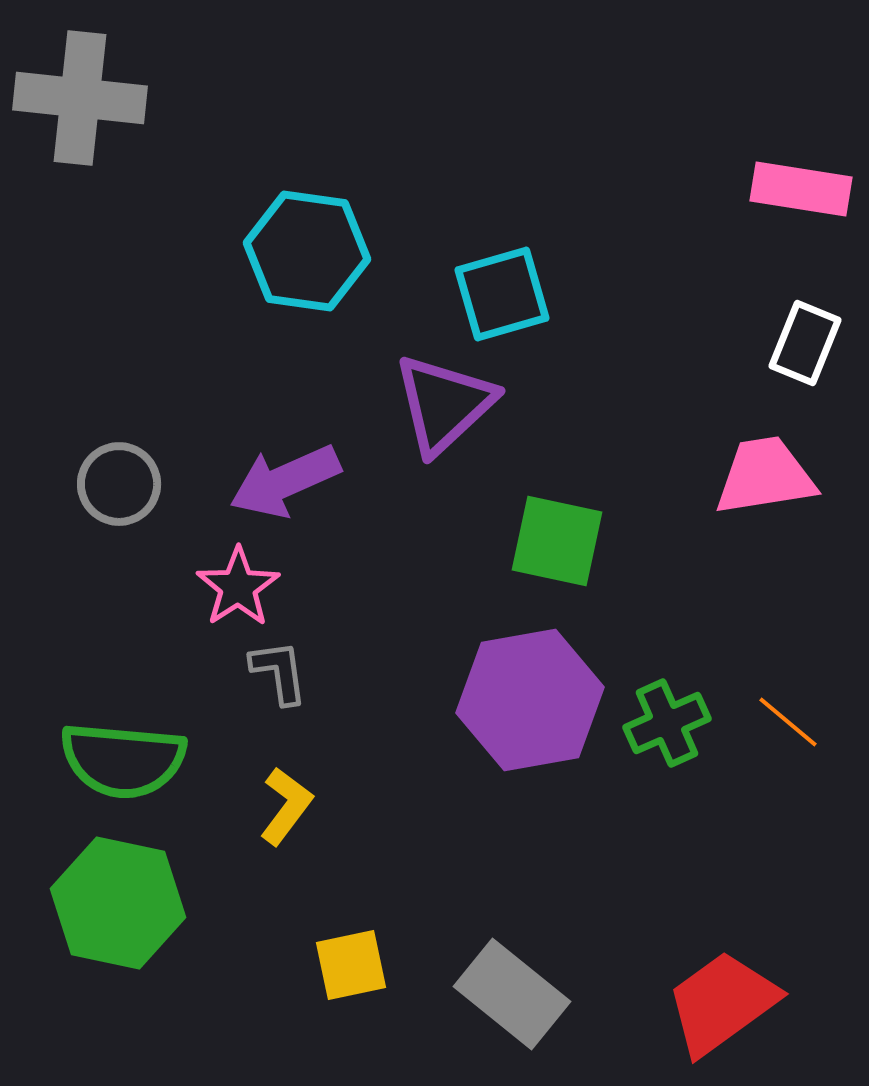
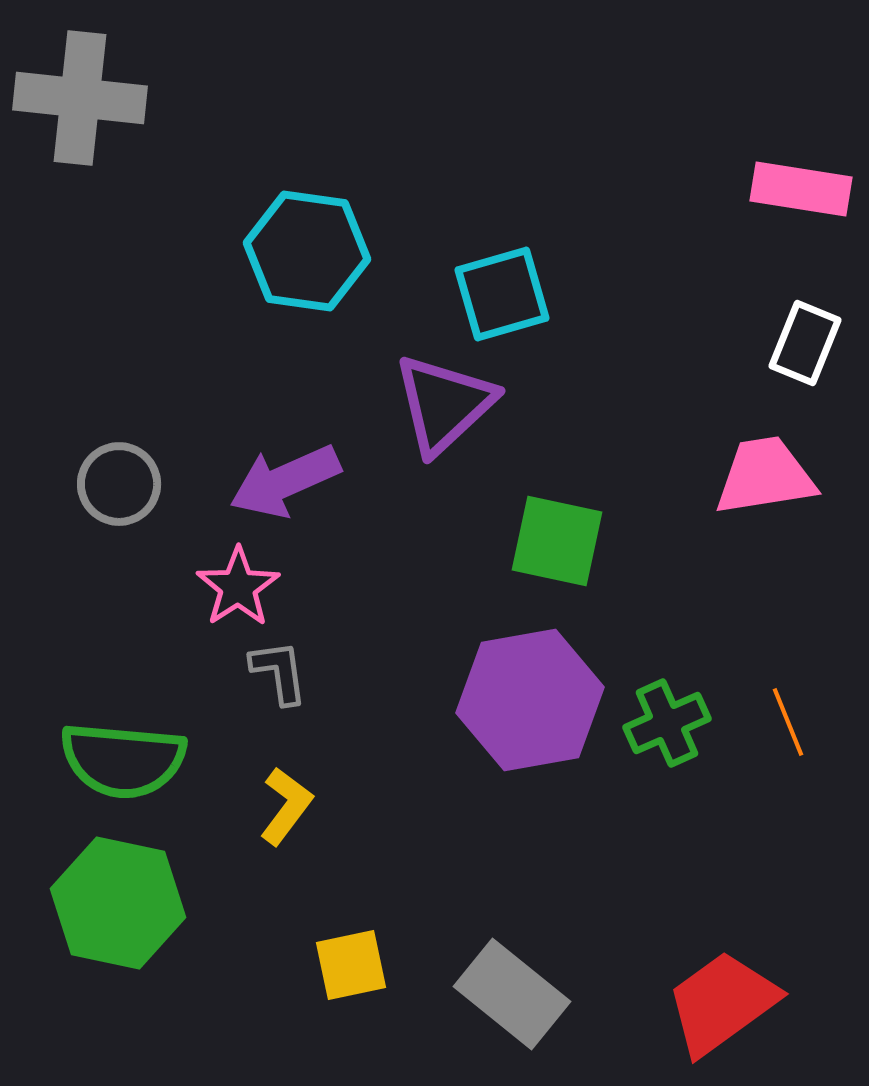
orange line: rotated 28 degrees clockwise
